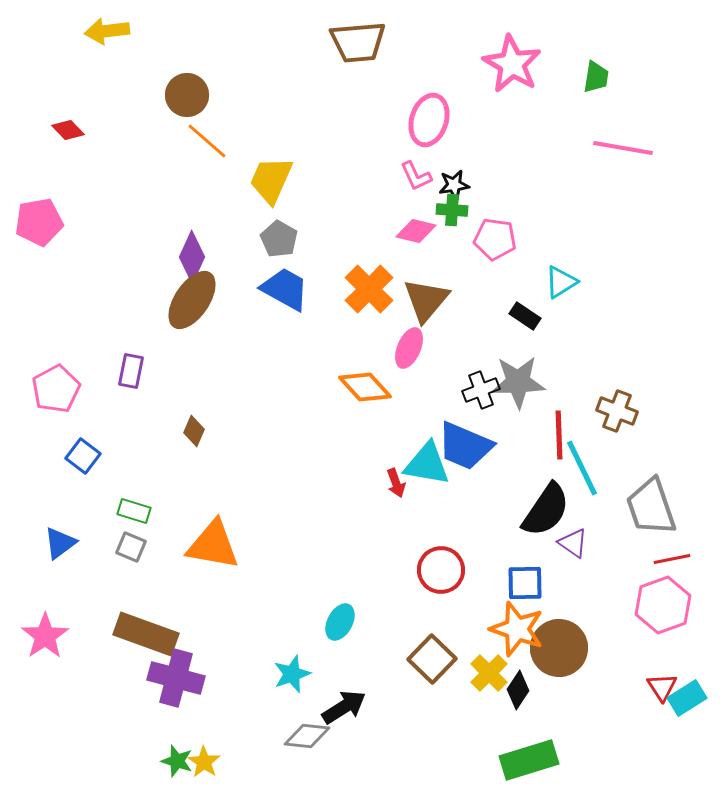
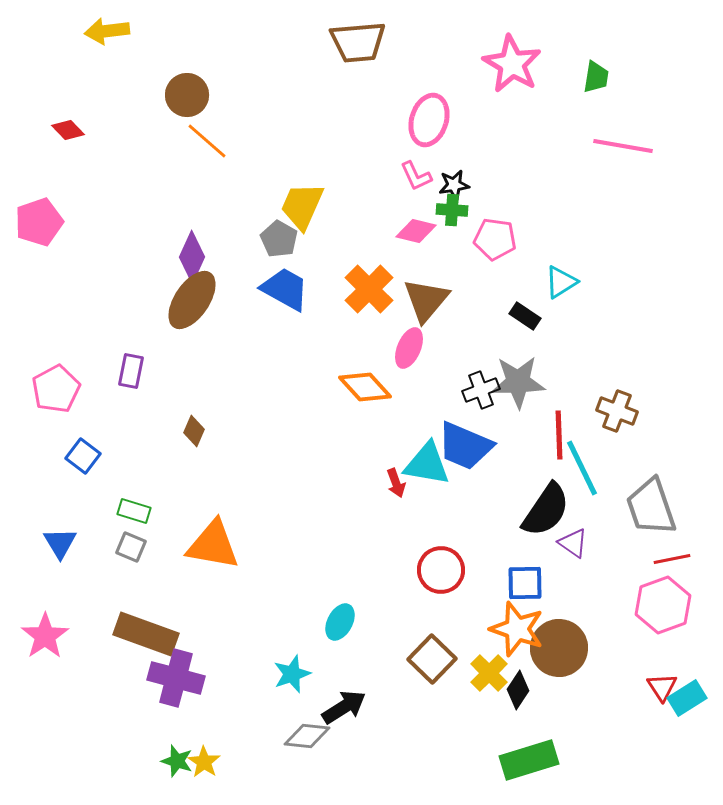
pink line at (623, 148): moved 2 px up
yellow trapezoid at (271, 180): moved 31 px right, 26 px down
pink pentagon at (39, 222): rotated 9 degrees counterclockwise
blue triangle at (60, 543): rotated 24 degrees counterclockwise
